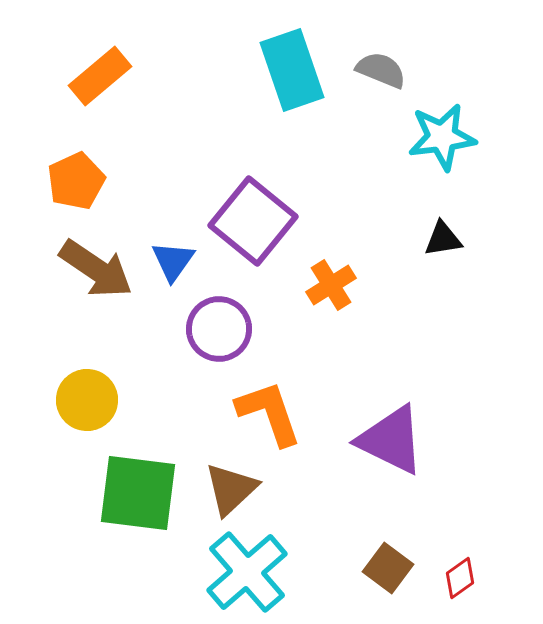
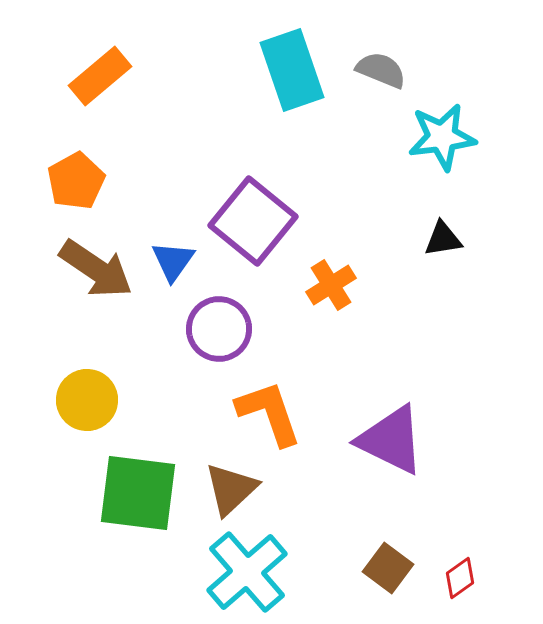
orange pentagon: rotated 4 degrees counterclockwise
